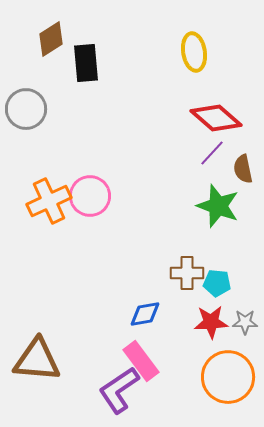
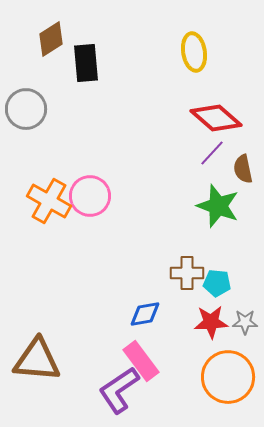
orange cross: rotated 36 degrees counterclockwise
